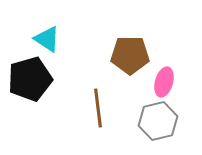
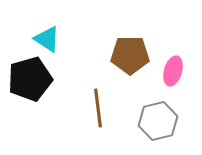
pink ellipse: moved 9 px right, 11 px up
